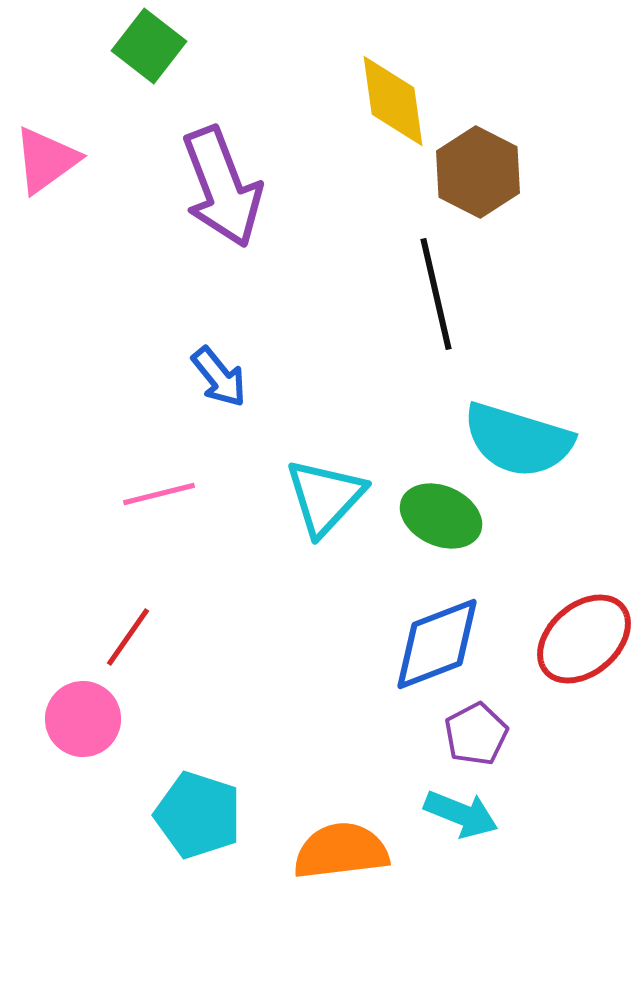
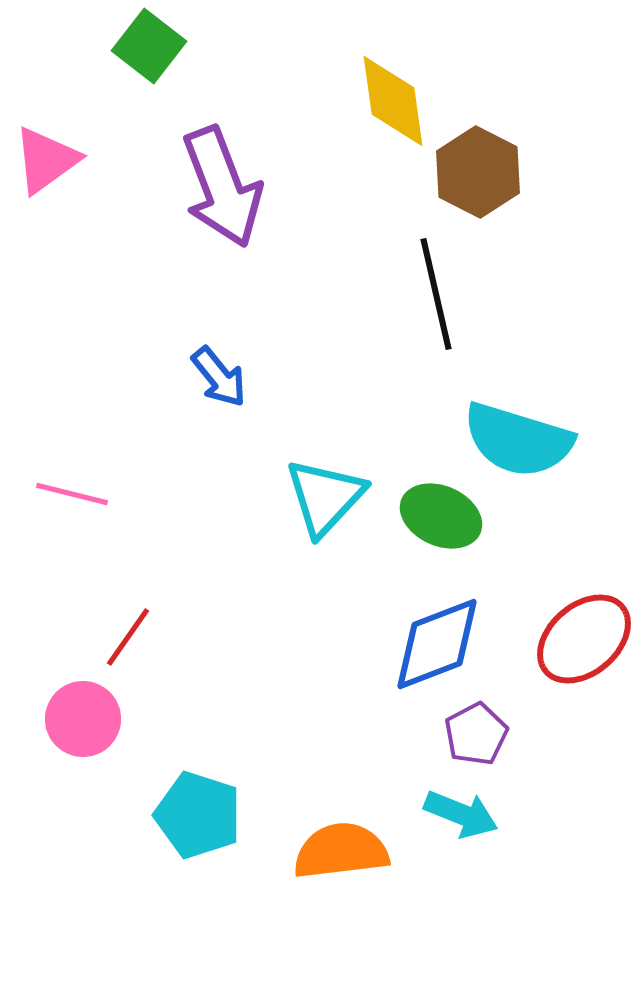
pink line: moved 87 px left; rotated 28 degrees clockwise
